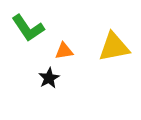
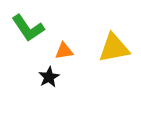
yellow triangle: moved 1 px down
black star: moved 1 px up
